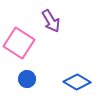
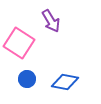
blue diamond: moved 12 px left; rotated 20 degrees counterclockwise
